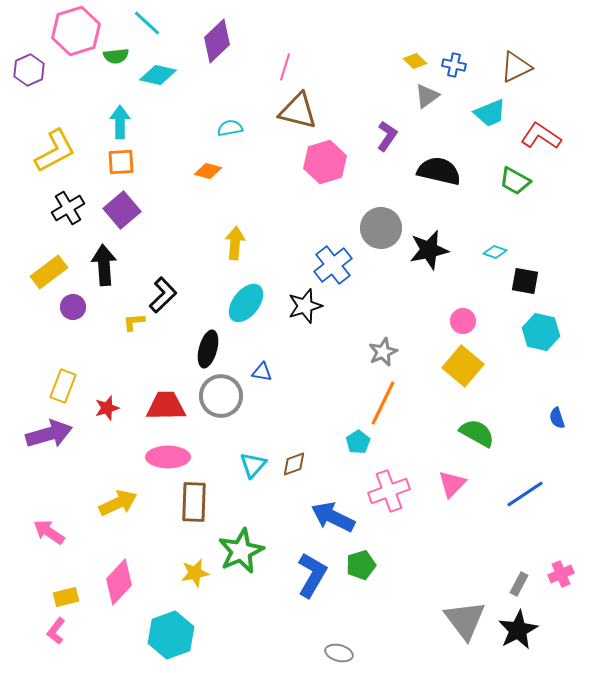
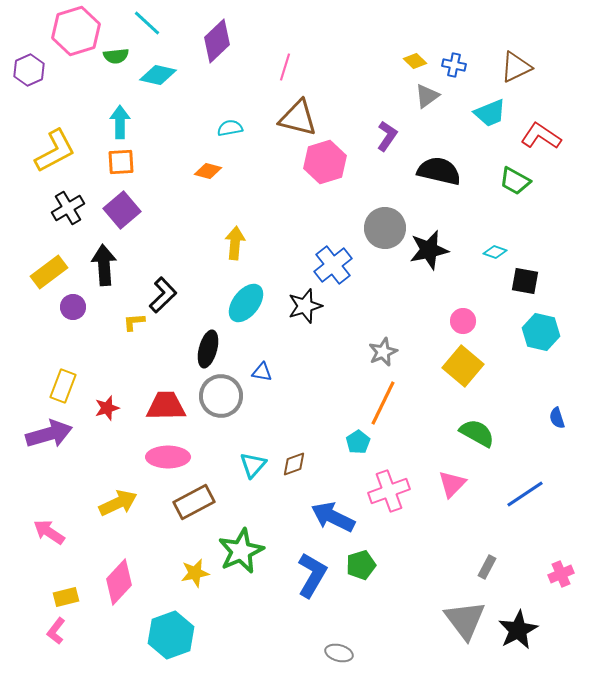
brown triangle at (298, 111): moved 7 px down
gray circle at (381, 228): moved 4 px right
brown rectangle at (194, 502): rotated 60 degrees clockwise
gray rectangle at (519, 584): moved 32 px left, 17 px up
